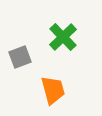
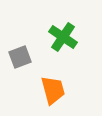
green cross: rotated 12 degrees counterclockwise
